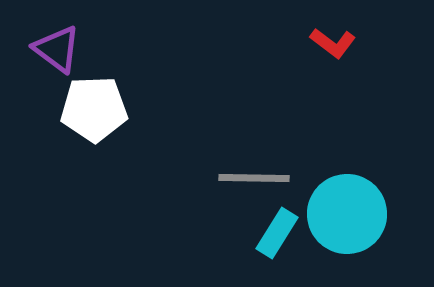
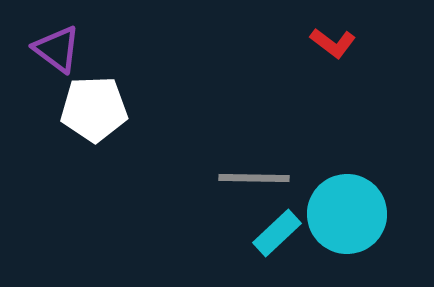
cyan rectangle: rotated 15 degrees clockwise
